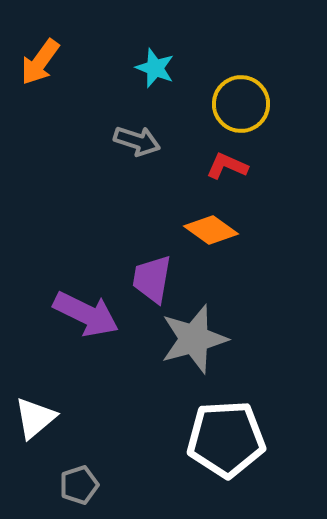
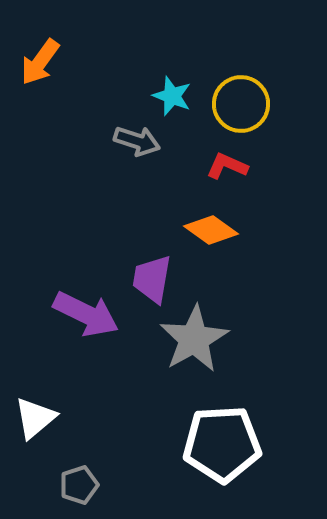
cyan star: moved 17 px right, 28 px down
gray star: rotated 14 degrees counterclockwise
white pentagon: moved 4 px left, 5 px down
